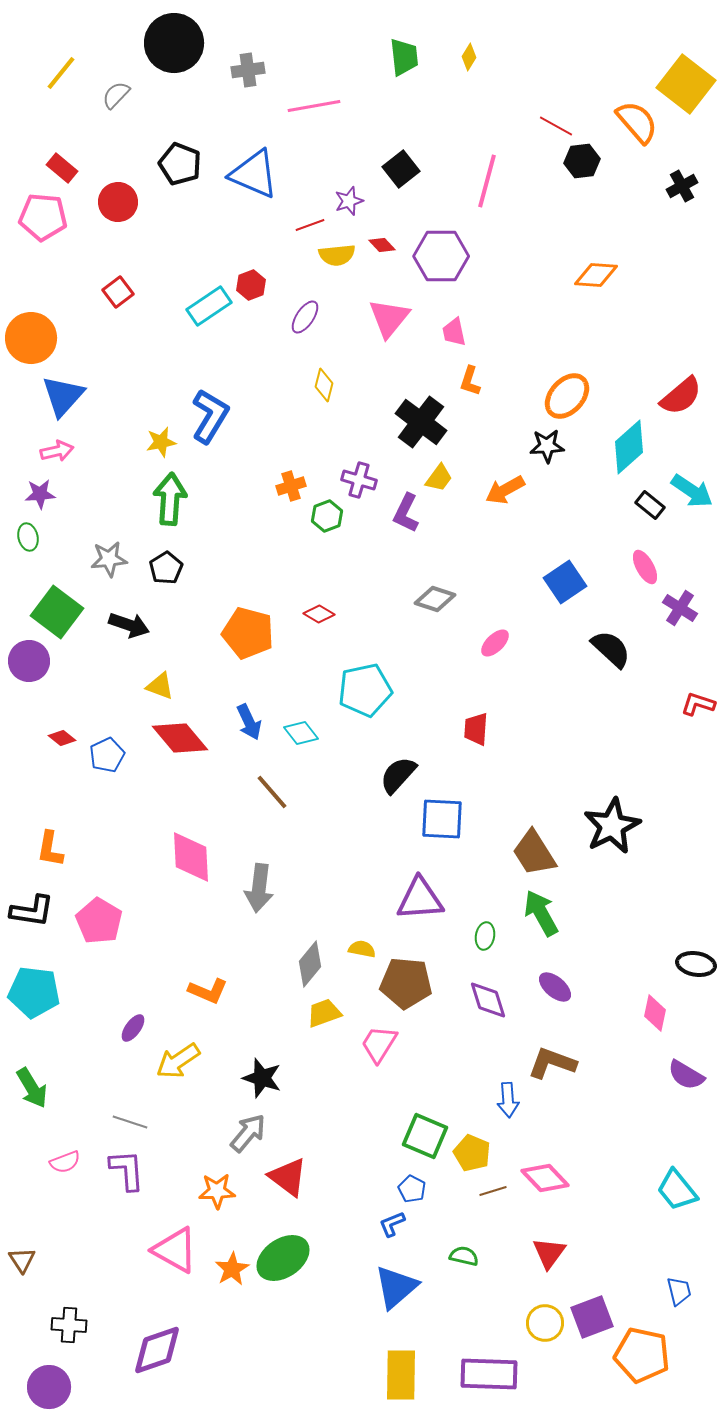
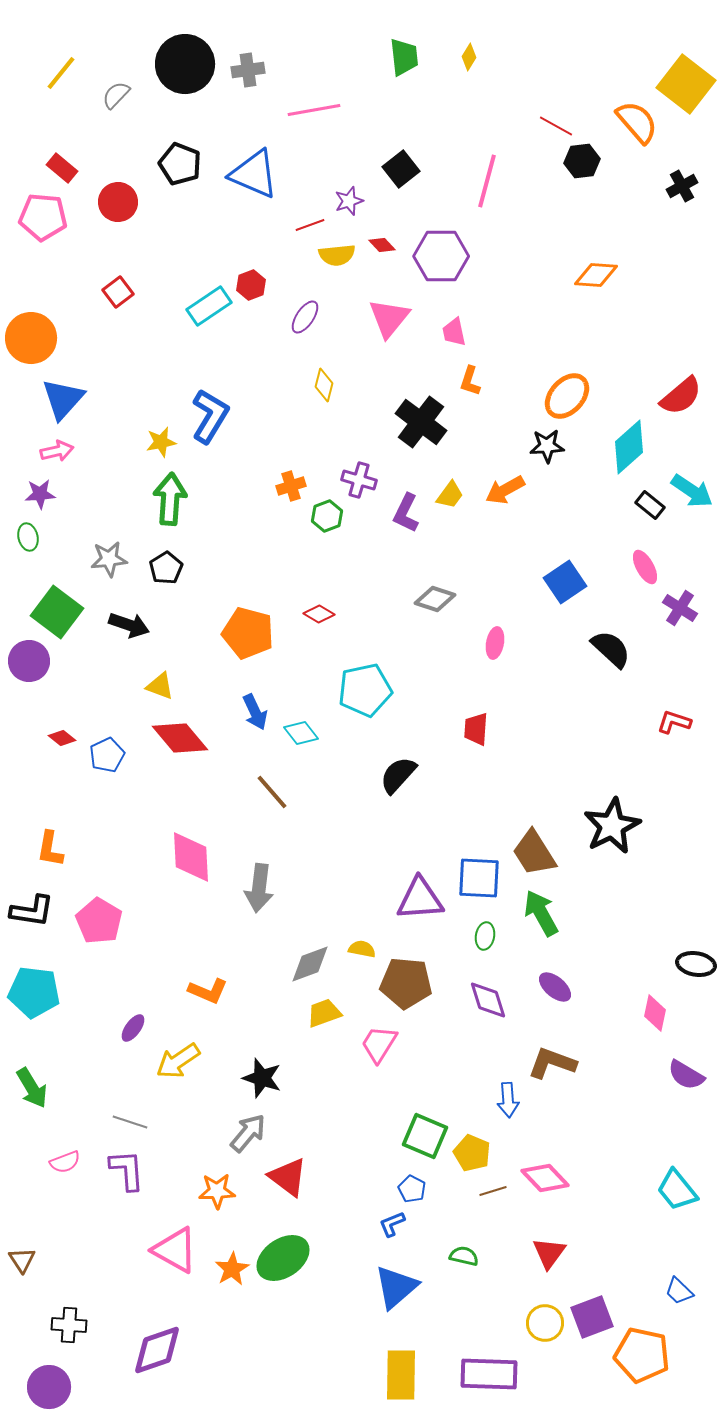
black circle at (174, 43): moved 11 px right, 21 px down
pink line at (314, 106): moved 4 px down
blue triangle at (63, 396): moved 3 px down
yellow trapezoid at (439, 478): moved 11 px right, 17 px down
pink ellipse at (495, 643): rotated 36 degrees counterclockwise
red L-shape at (698, 704): moved 24 px left, 18 px down
blue arrow at (249, 722): moved 6 px right, 10 px up
blue square at (442, 819): moved 37 px right, 59 px down
gray diamond at (310, 964): rotated 30 degrees clockwise
blue trapezoid at (679, 1291): rotated 148 degrees clockwise
